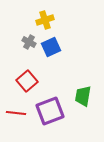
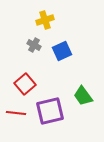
gray cross: moved 5 px right, 3 px down
blue square: moved 11 px right, 4 px down
red square: moved 2 px left, 3 px down
green trapezoid: rotated 45 degrees counterclockwise
purple square: rotated 8 degrees clockwise
